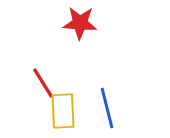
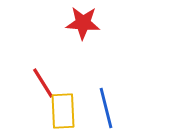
red star: moved 3 px right
blue line: moved 1 px left
